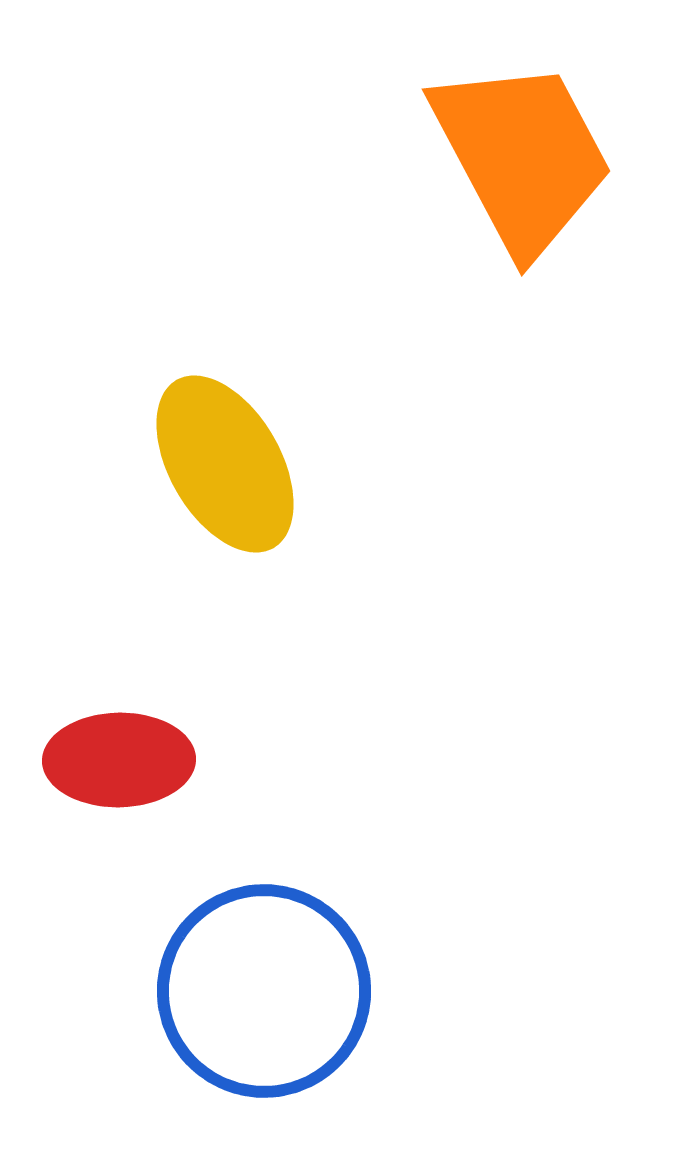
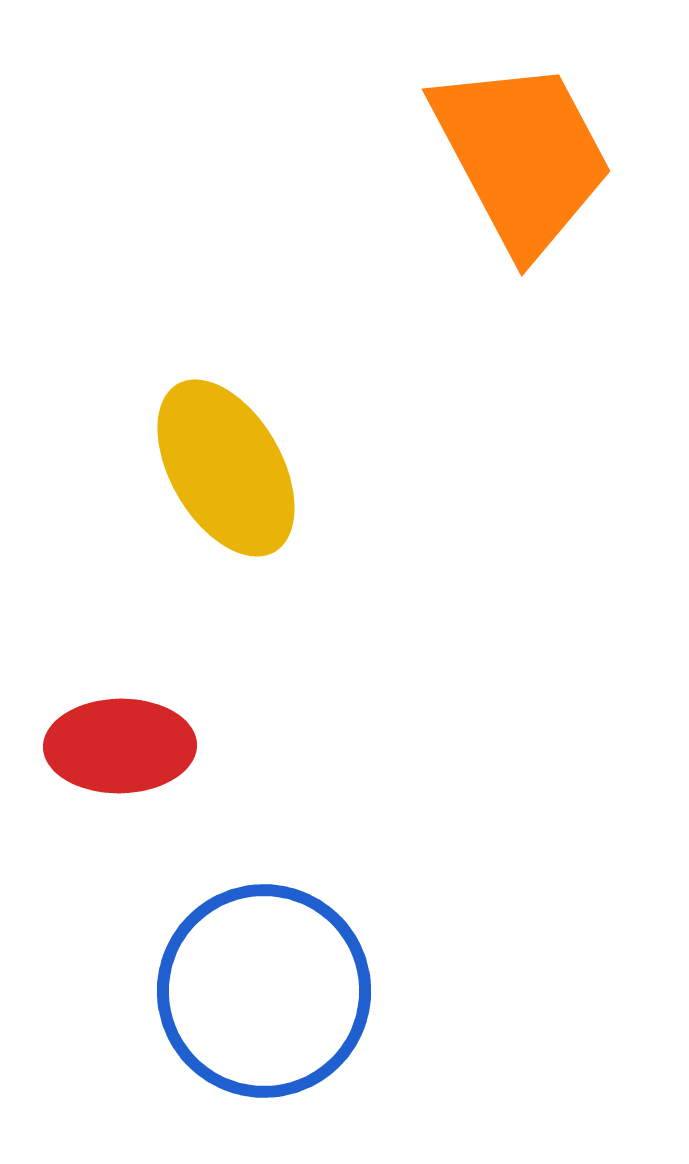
yellow ellipse: moved 1 px right, 4 px down
red ellipse: moved 1 px right, 14 px up
